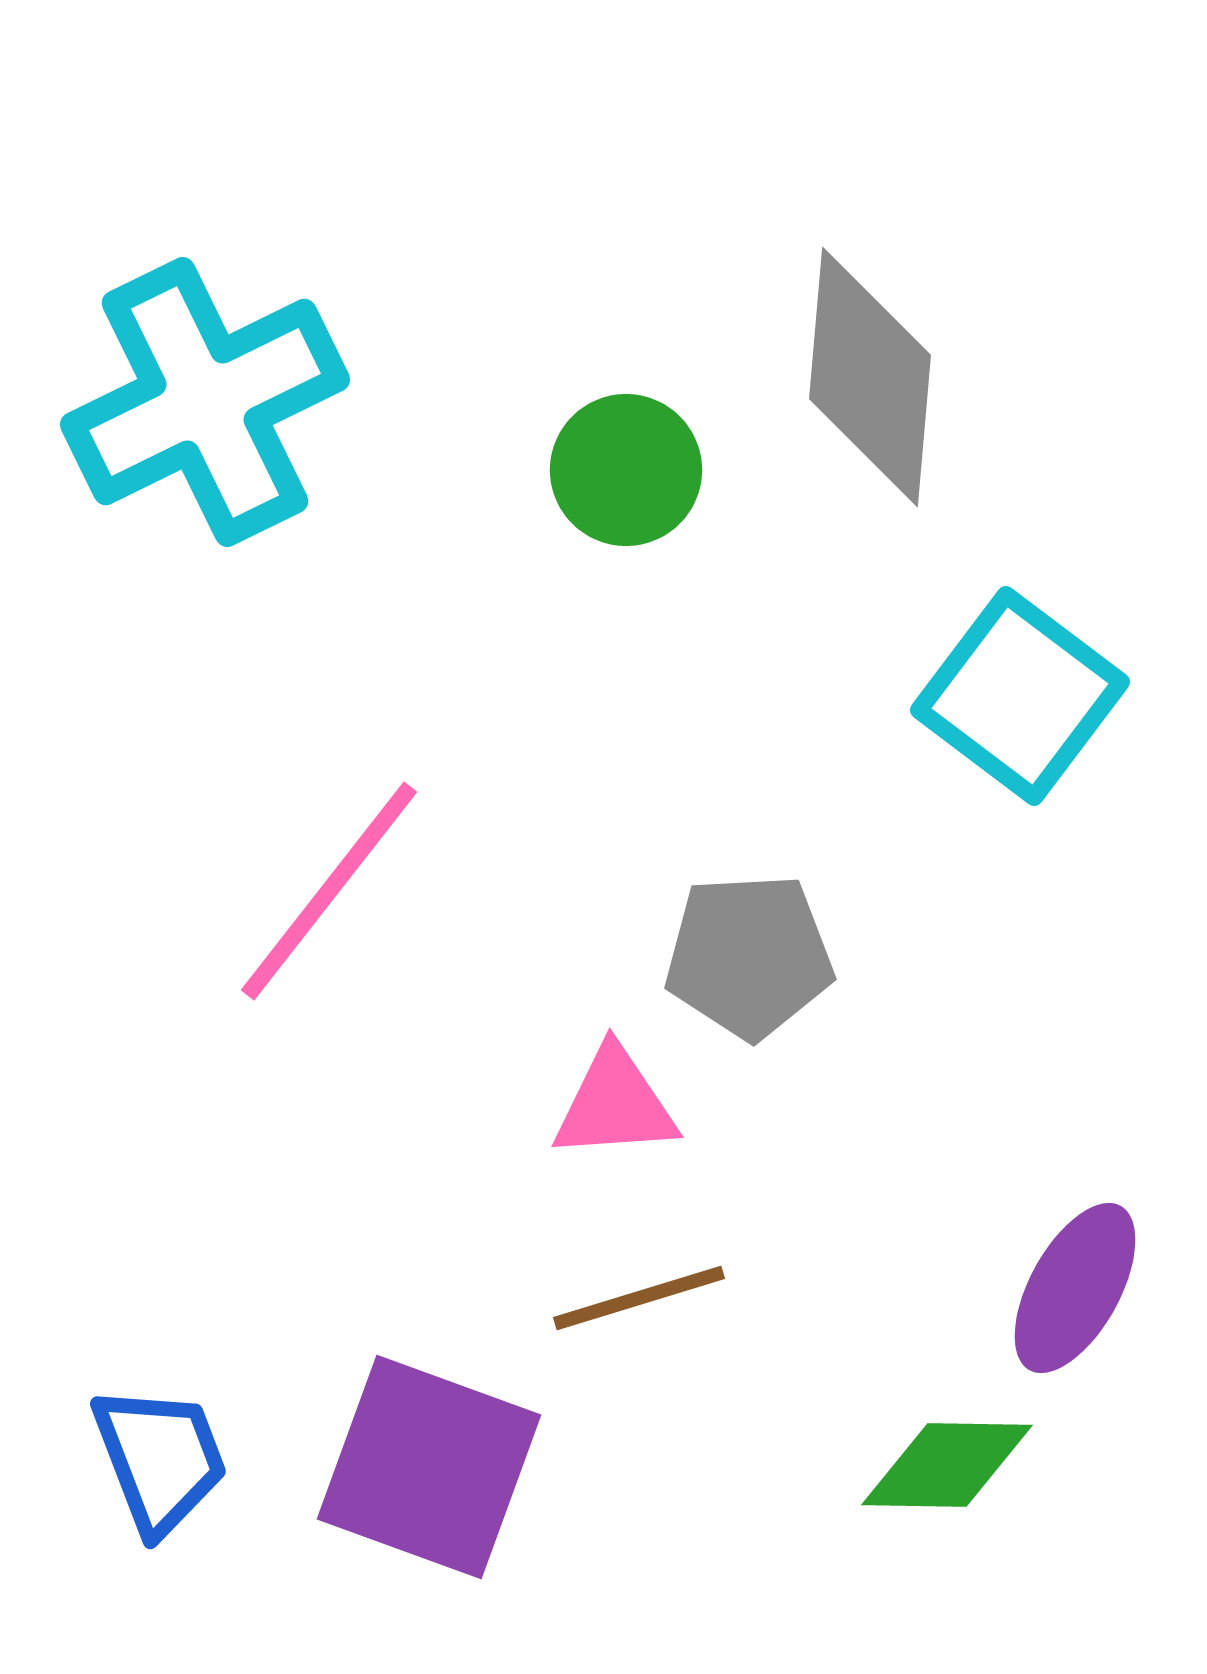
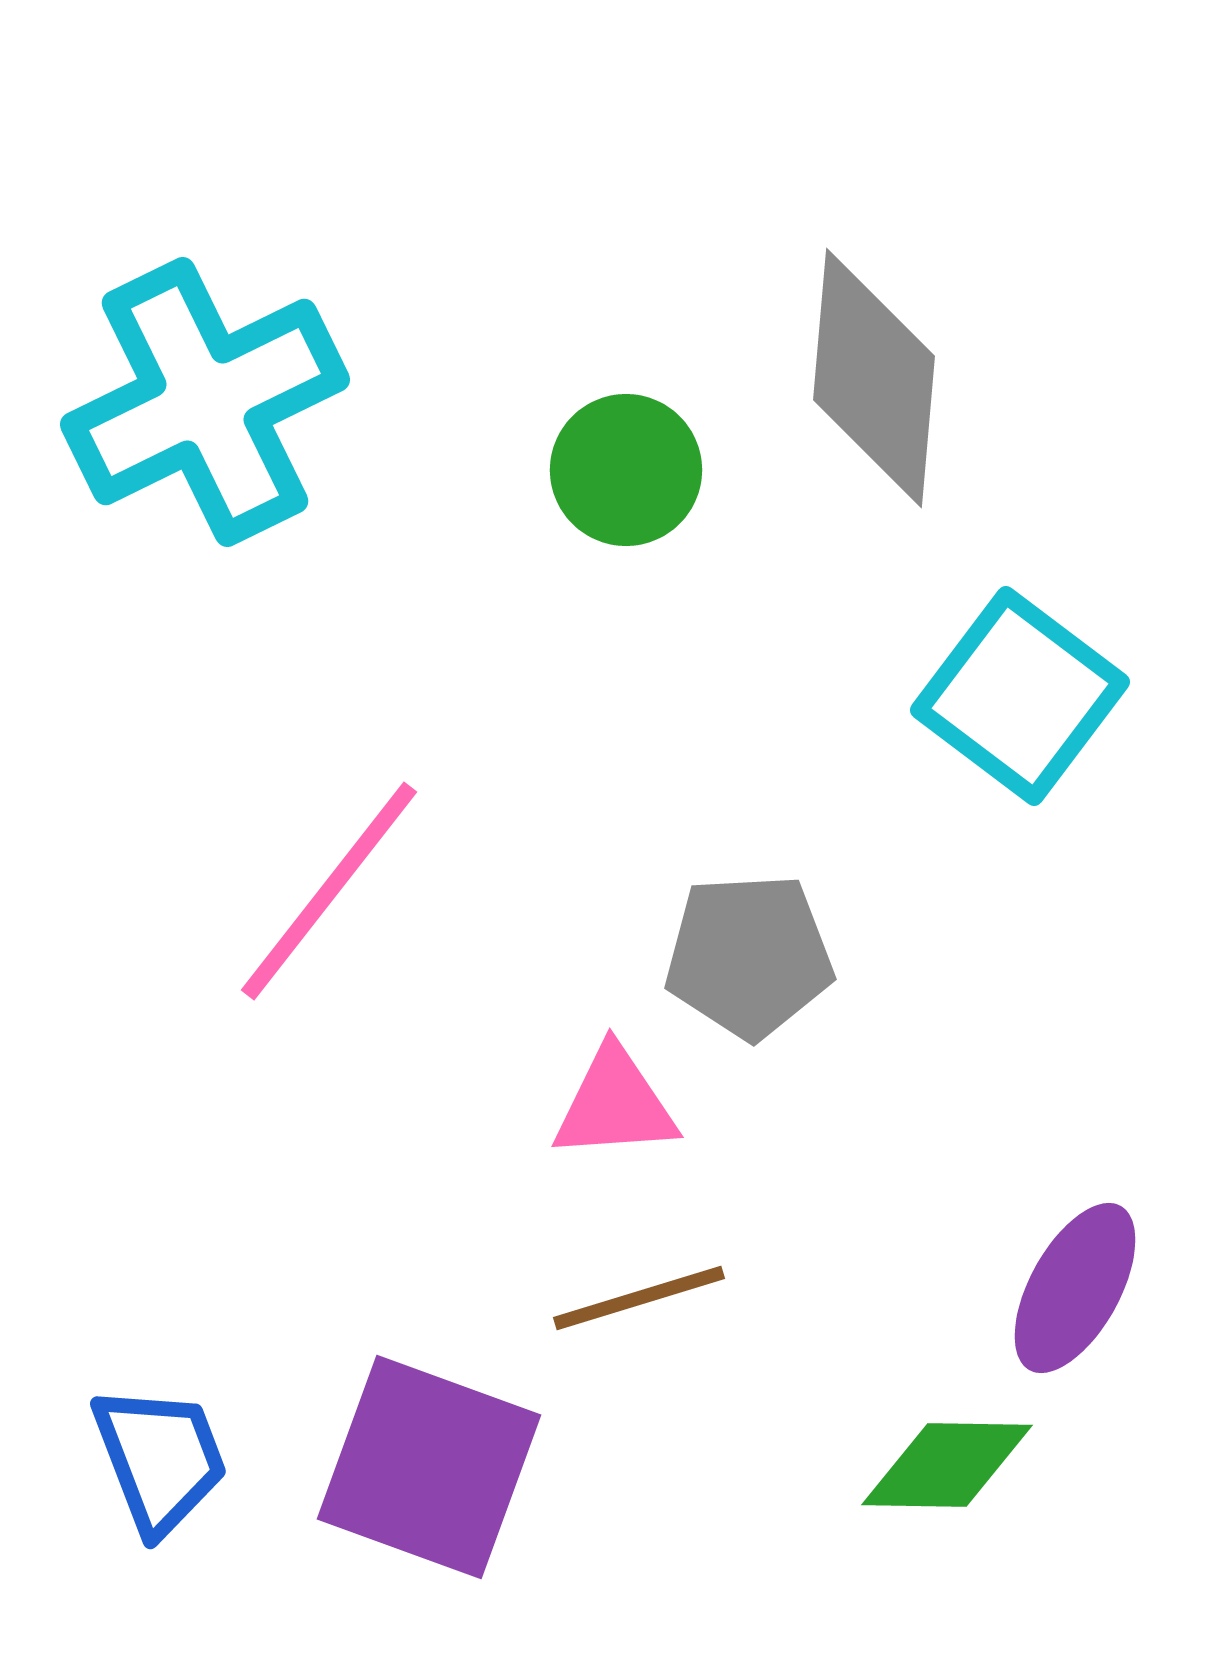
gray diamond: moved 4 px right, 1 px down
